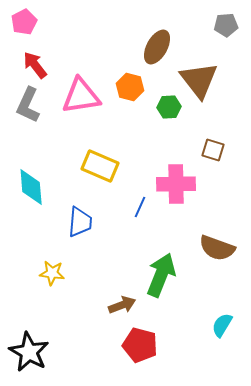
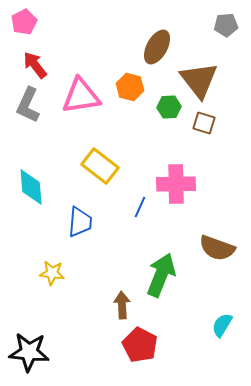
brown square: moved 9 px left, 27 px up
yellow rectangle: rotated 15 degrees clockwise
brown arrow: rotated 72 degrees counterclockwise
red pentagon: rotated 12 degrees clockwise
black star: rotated 24 degrees counterclockwise
